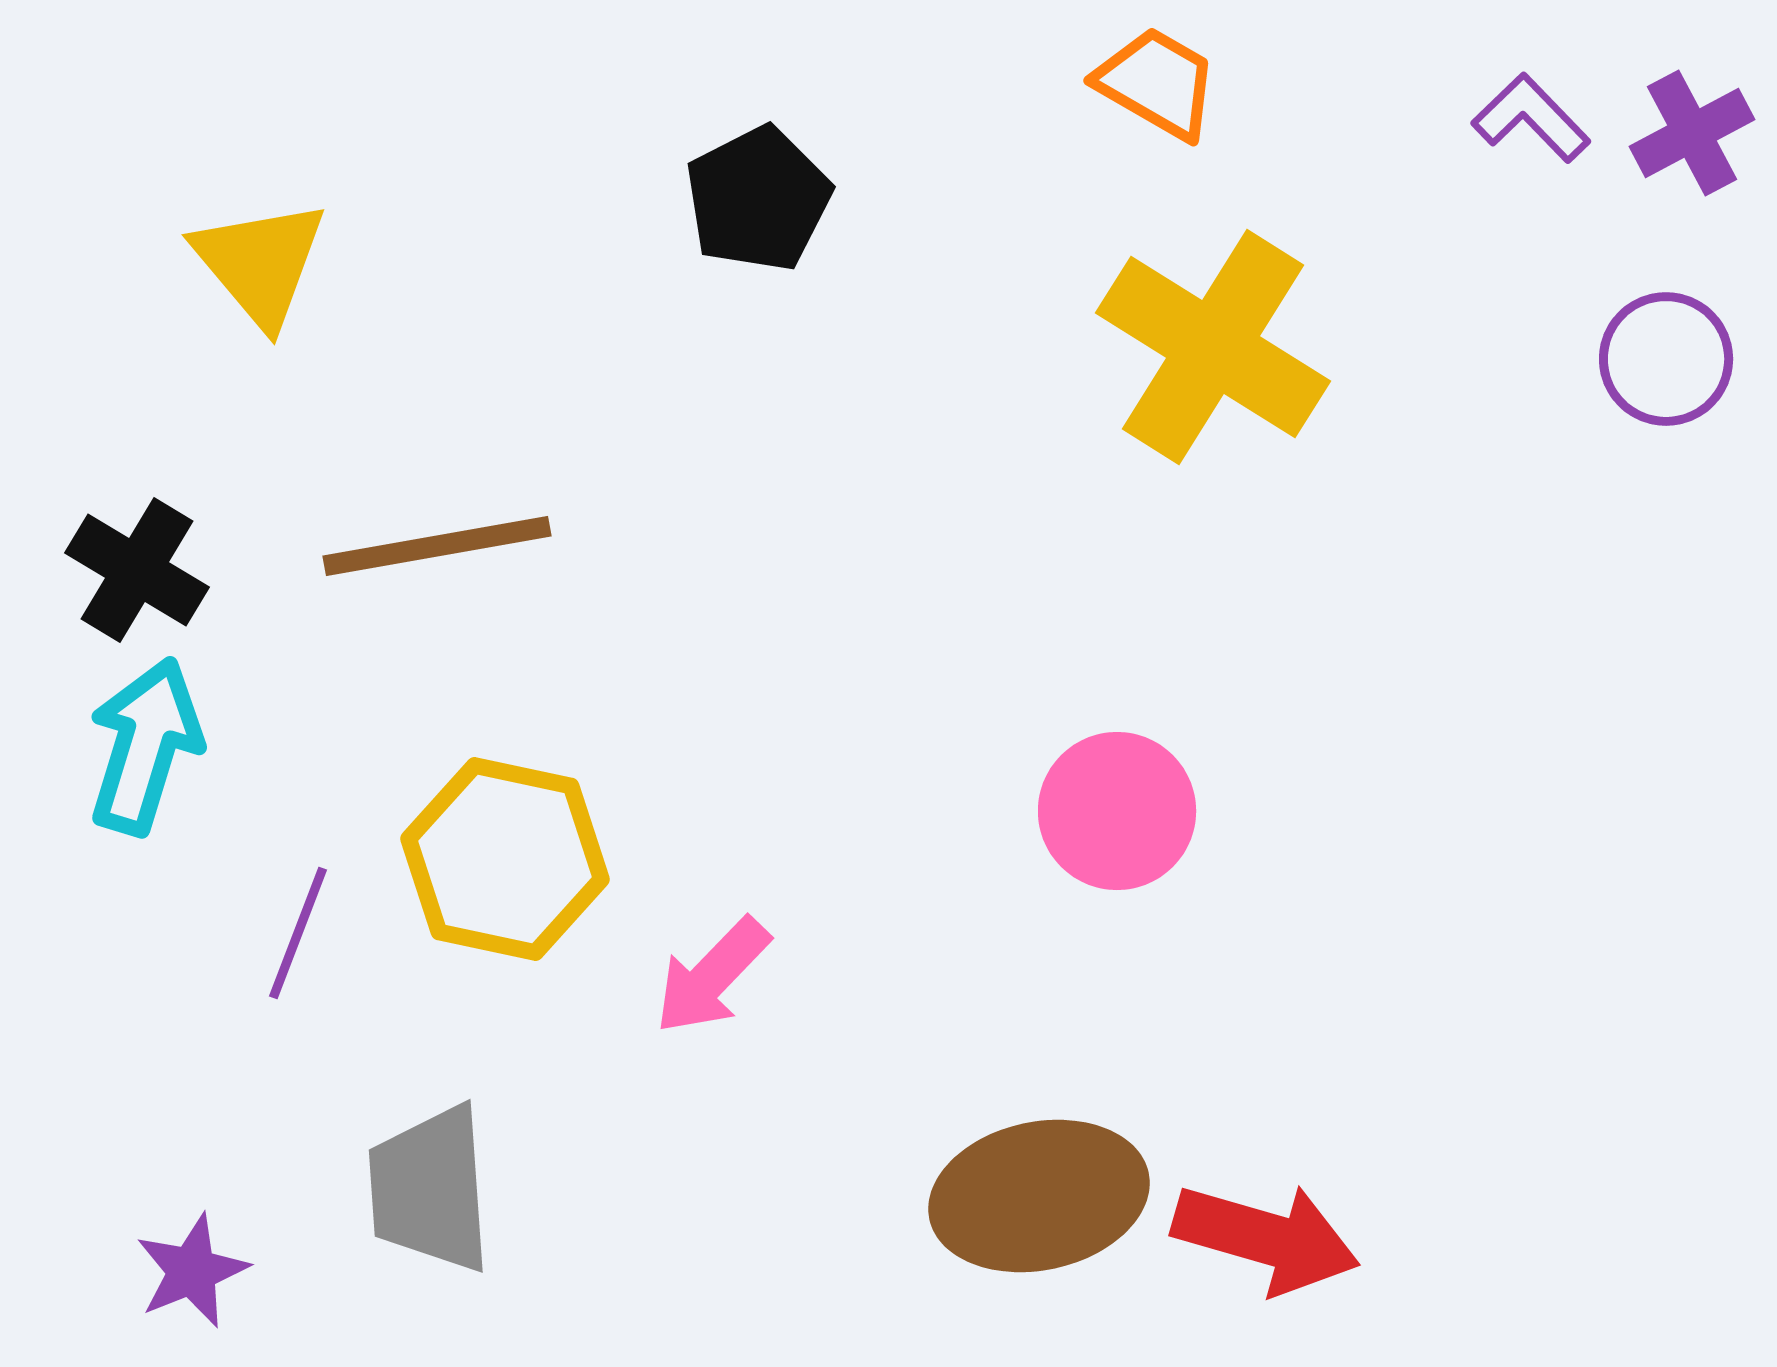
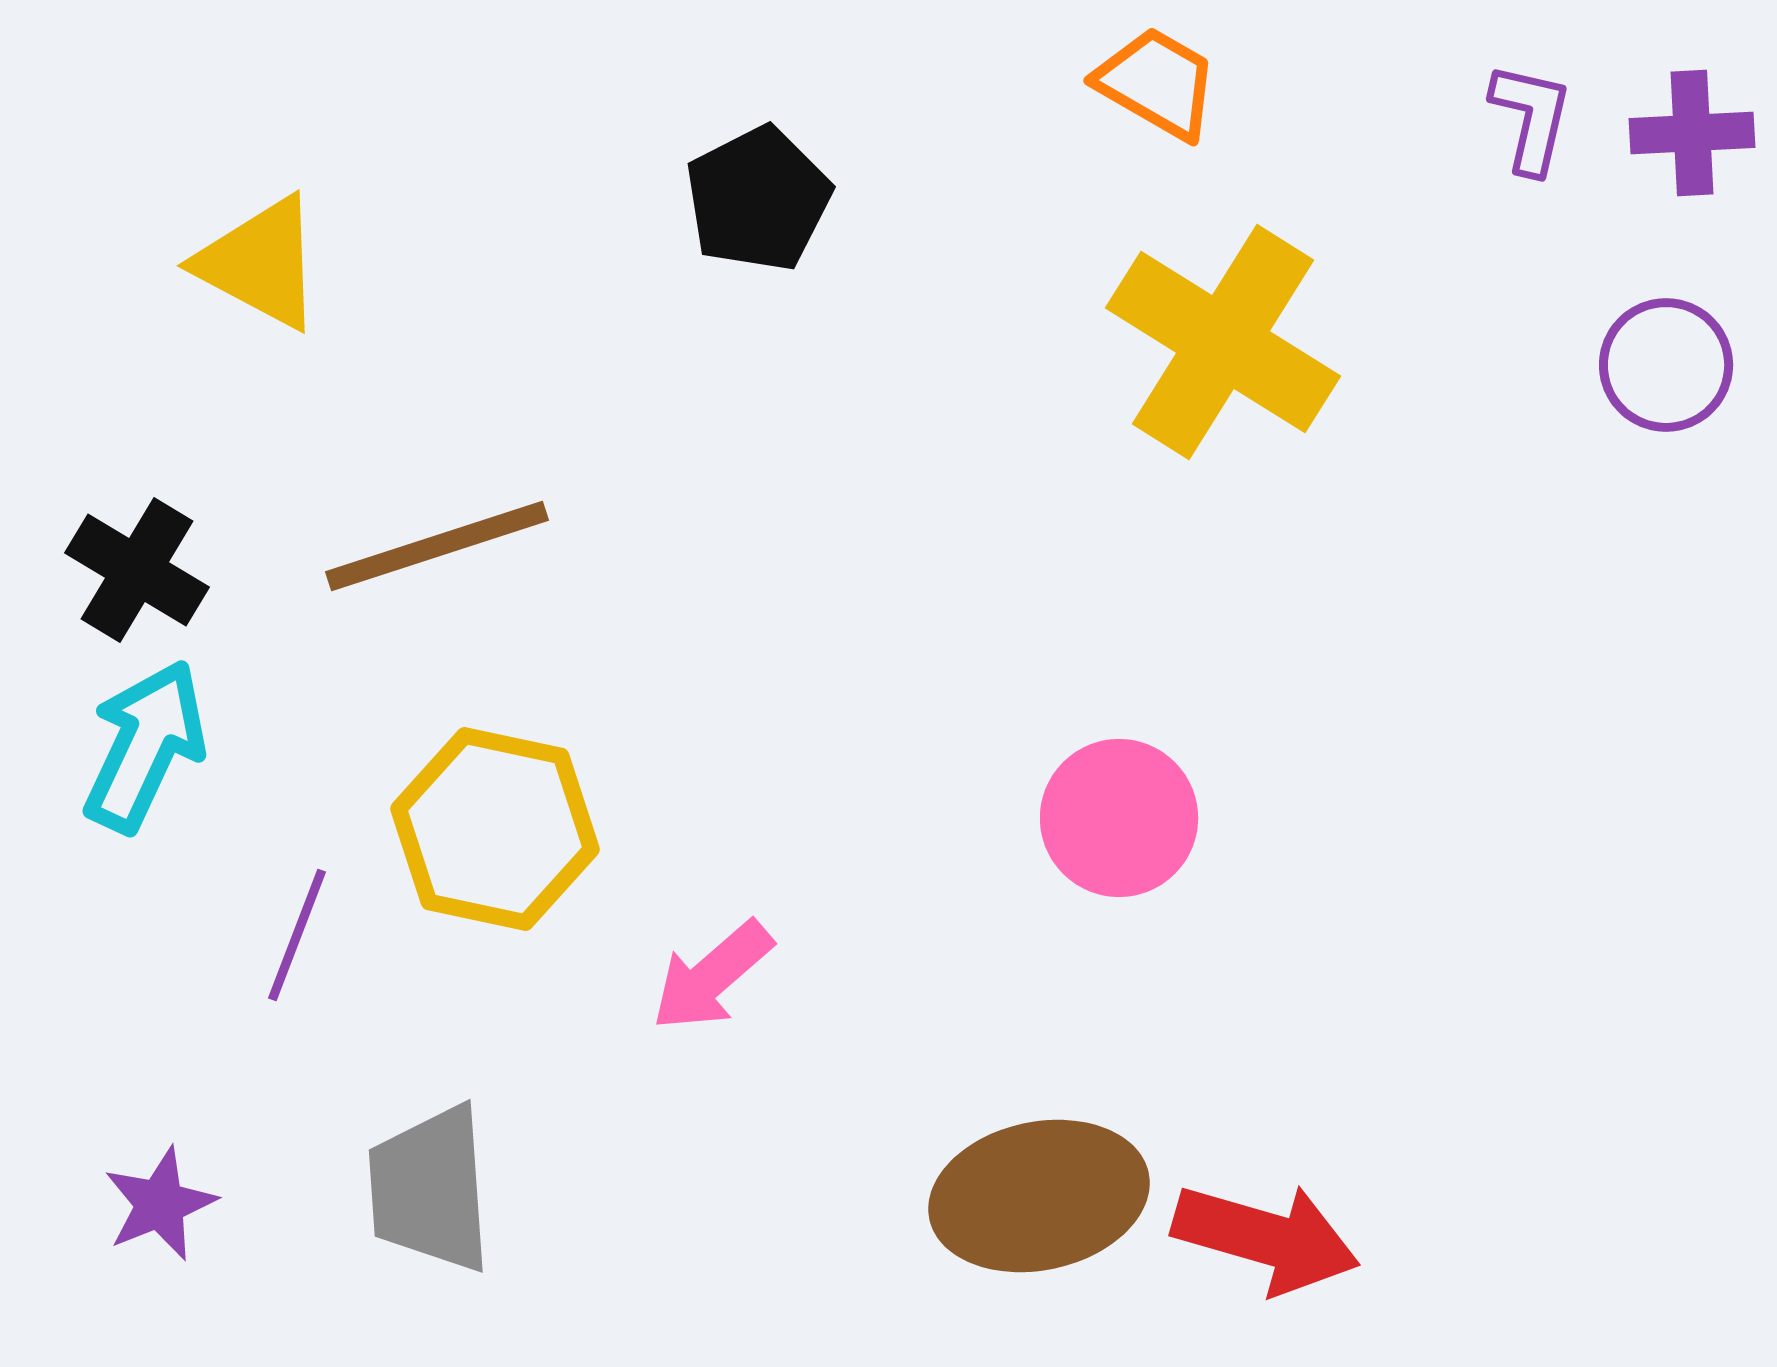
purple L-shape: rotated 57 degrees clockwise
purple cross: rotated 25 degrees clockwise
yellow triangle: rotated 22 degrees counterclockwise
yellow cross: moved 10 px right, 5 px up
purple circle: moved 6 px down
brown line: rotated 8 degrees counterclockwise
cyan arrow: rotated 8 degrees clockwise
pink circle: moved 2 px right, 7 px down
yellow hexagon: moved 10 px left, 30 px up
purple line: moved 1 px left, 2 px down
pink arrow: rotated 5 degrees clockwise
purple star: moved 32 px left, 67 px up
